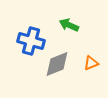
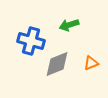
green arrow: rotated 42 degrees counterclockwise
